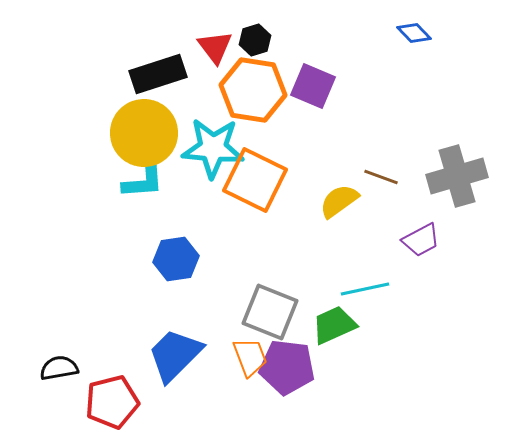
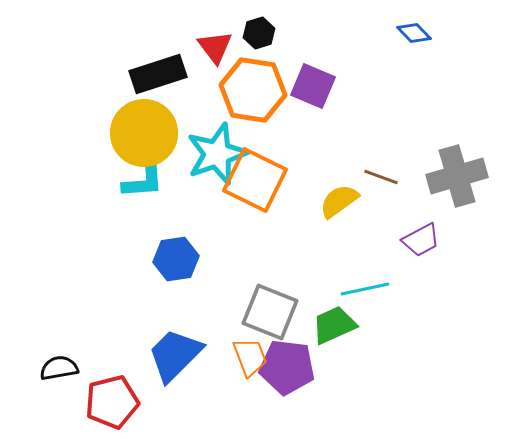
black hexagon: moved 4 px right, 7 px up
cyan star: moved 4 px right, 6 px down; rotated 24 degrees counterclockwise
